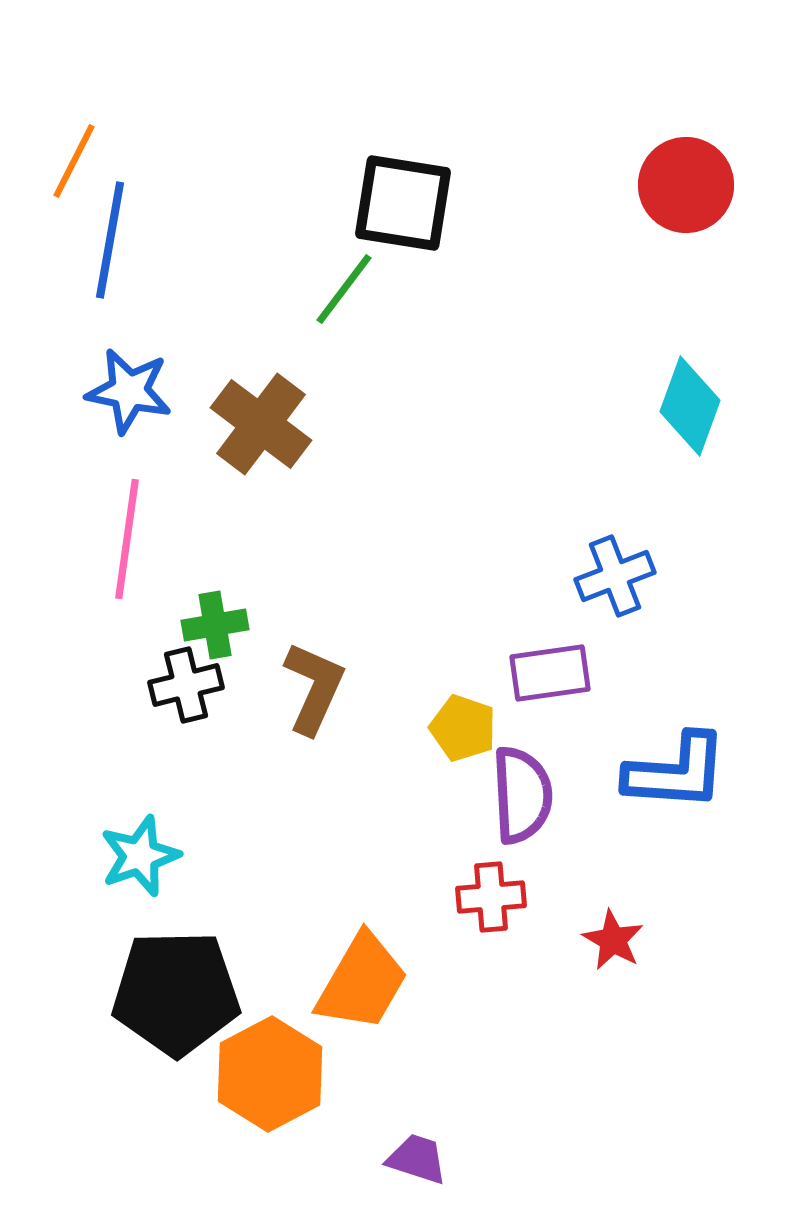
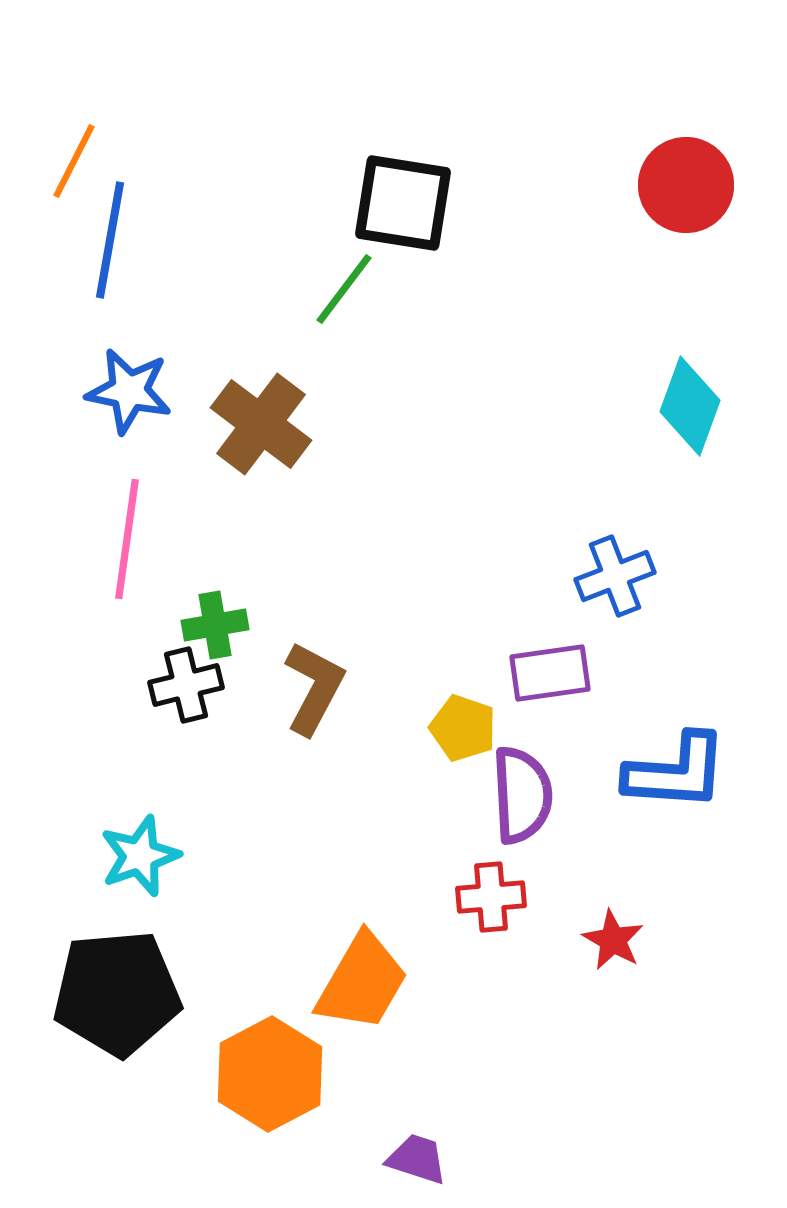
brown L-shape: rotated 4 degrees clockwise
black pentagon: moved 59 px left; rotated 4 degrees counterclockwise
